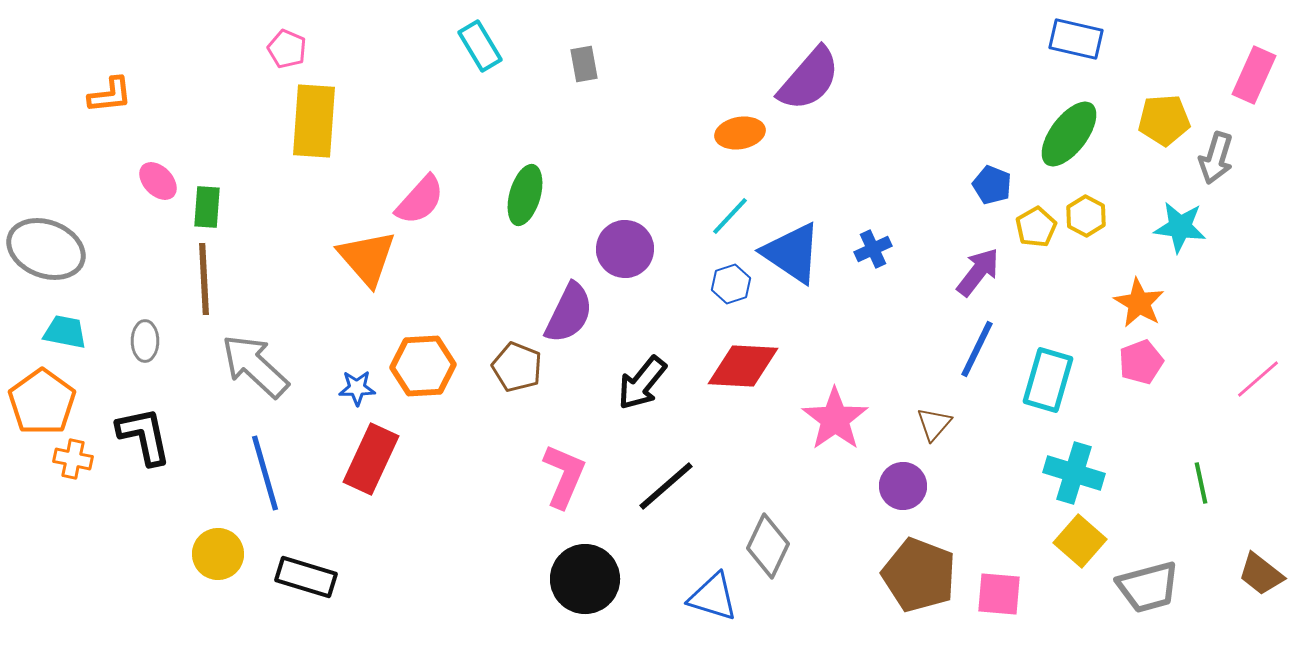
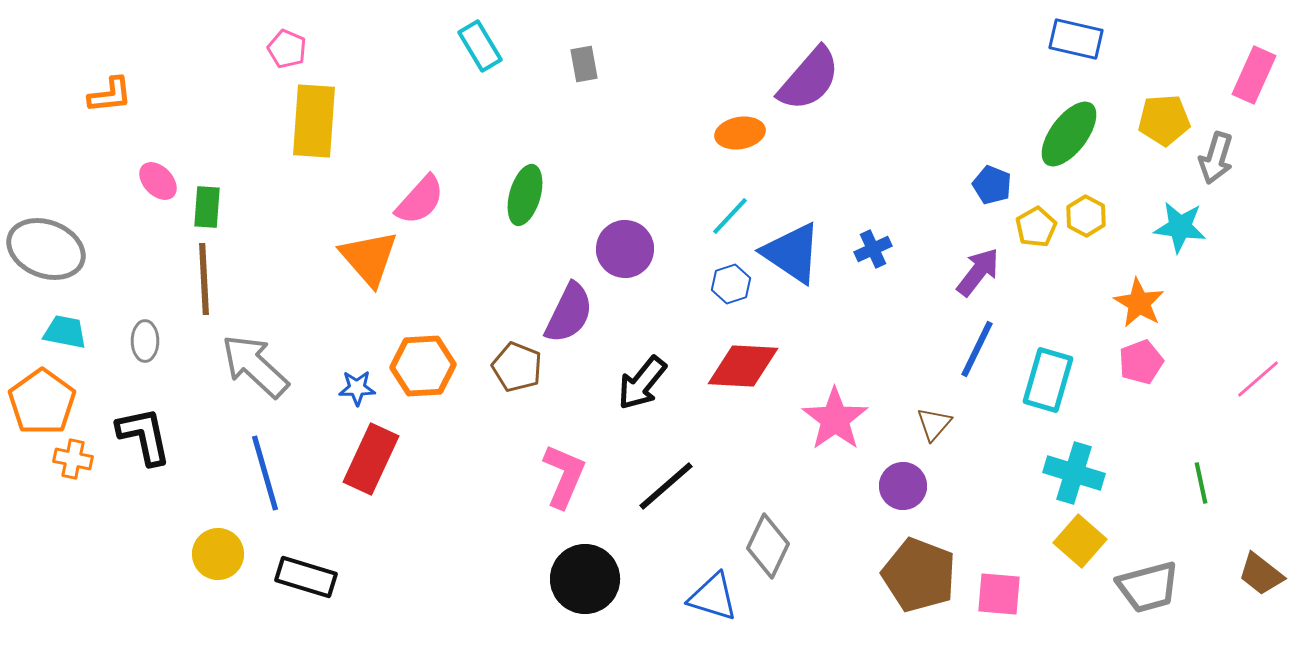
orange triangle at (367, 258): moved 2 px right
